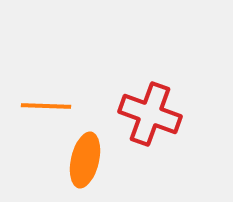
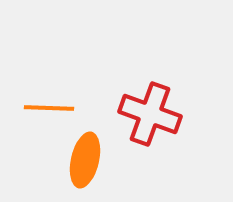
orange line: moved 3 px right, 2 px down
